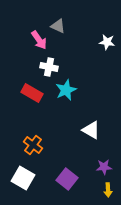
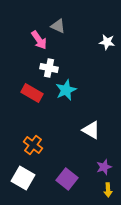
white cross: moved 1 px down
purple star: rotated 14 degrees counterclockwise
